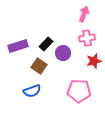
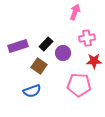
pink arrow: moved 9 px left, 2 px up
red star: rotated 14 degrees clockwise
pink pentagon: moved 6 px up
